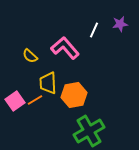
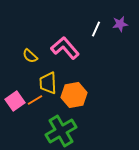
white line: moved 2 px right, 1 px up
green cross: moved 28 px left
